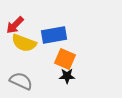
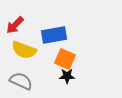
yellow semicircle: moved 7 px down
